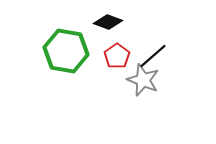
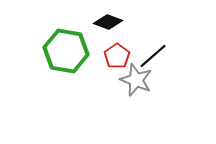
gray star: moved 7 px left
